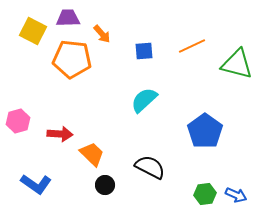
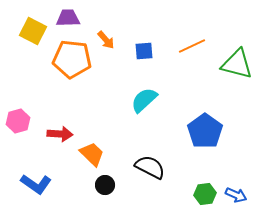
orange arrow: moved 4 px right, 6 px down
